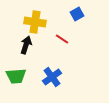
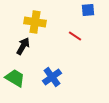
blue square: moved 11 px right, 4 px up; rotated 24 degrees clockwise
red line: moved 13 px right, 3 px up
black arrow: moved 3 px left, 1 px down; rotated 12 degrees clockwise
green trapezoid: moved 1 px left, 2 px down; rotated 145 degrees counterclockwise
